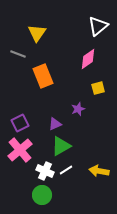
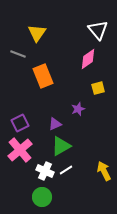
white triangle: moved 4 px down; rotated 30 degrees counterclockwise
yellow arrow: moved 5 px right; rotated 54 degrees clockwise
green circle: moved 2 px down
